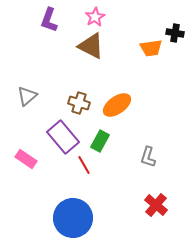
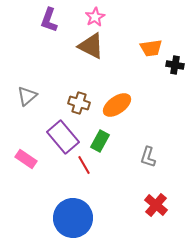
black cross: moved 32 px down
